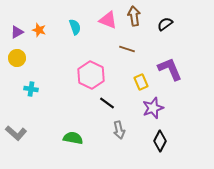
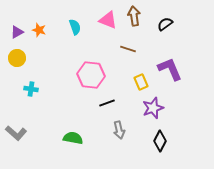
brown line: moved 1 px right
pink hexagon: rotated 20 degrees counterclockwise
black line: rotated 56 degrees counterclockwise
